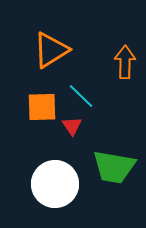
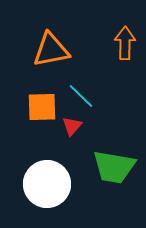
orange triangle: rotated 21 degrees clockwise
orange arrow: moved 19 px up
red triangle: rotated 15 degrees clockwise
white circle: moved 8 px left
